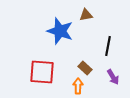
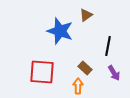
brown triangle: rotated 24 degrees counterclockwise
purple arrow: moved 1 px right, 4 px up
